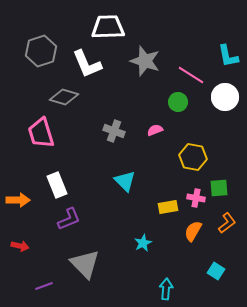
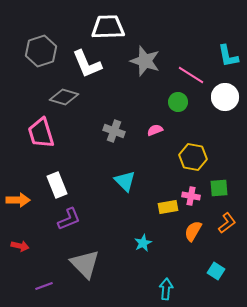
pink cross: moved 5 px left, 2 px up
